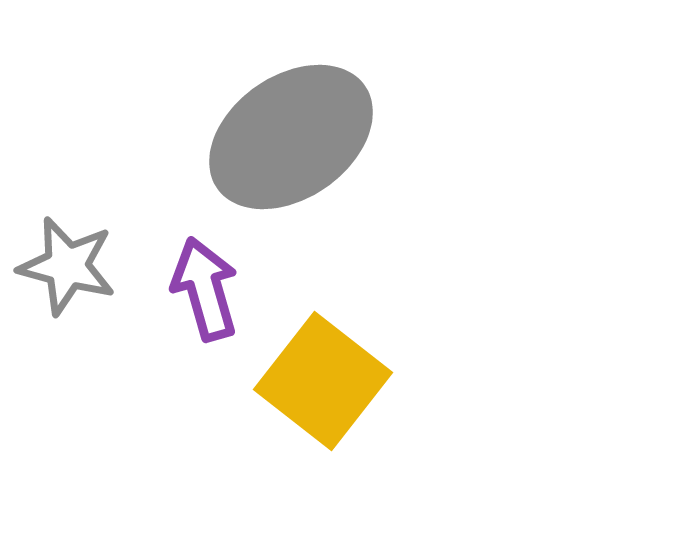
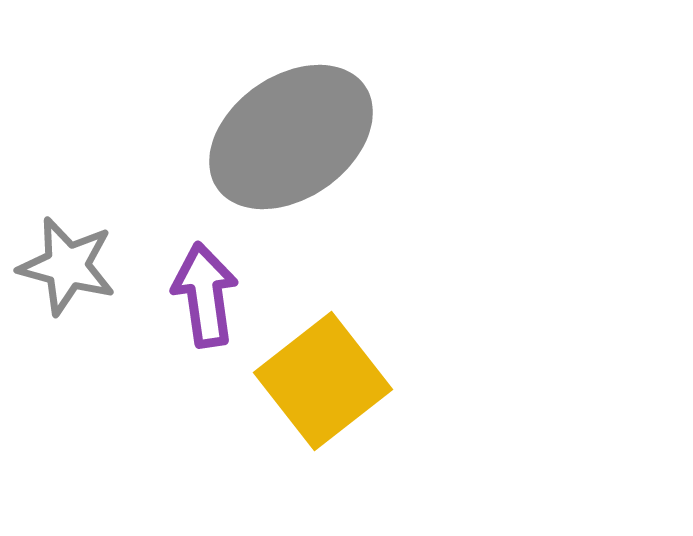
purple arrow: moved 6 px down; rotated 8 degrees clockwise
yellow square: rotated 14 degrees clockwise
